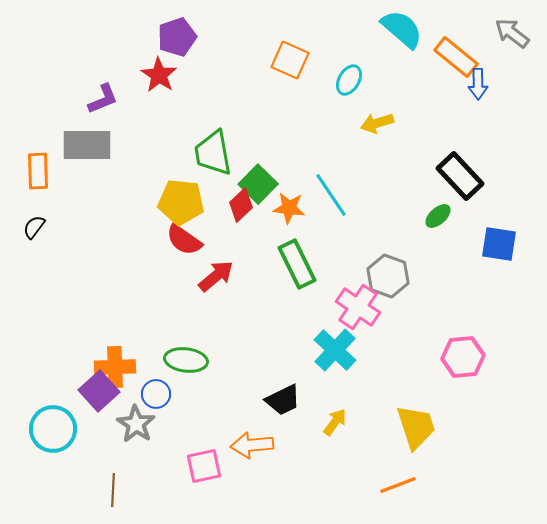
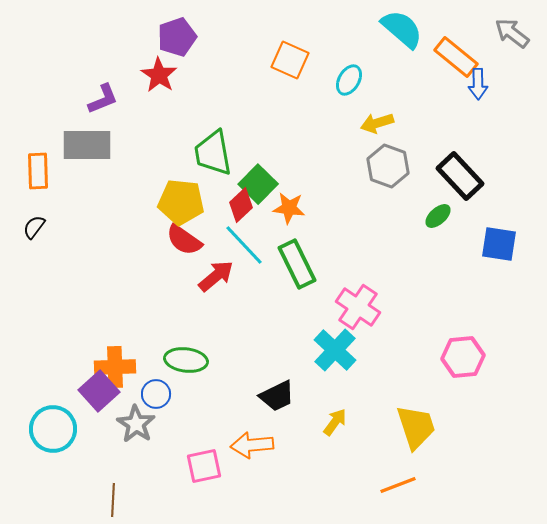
cyan line at (331, 195): moved 87 px left, 50 px down; rotated 9 degrees counterclockwise
gray hexagon at (388, 276): moved 110 px up
black trapezoid at (283, 400): moved 6 px left, 4 px up
brown line at (113, 490): moved 10 px down
